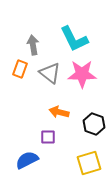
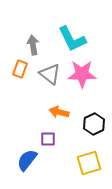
cyan L-shape: moved 2 px left
gray triangle: moved 1 px down
black hexagon: rotated 15 degrees clockwise
purple square: moved 2 px down
blue semicircle: rotated 25 degrees counterclockwise
